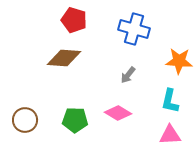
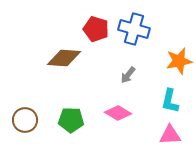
red pentagon: moved 22 px right, 9 px down
orange star: rotated 16 degrees counterclockwise
green pentagon: moved 4 px left
